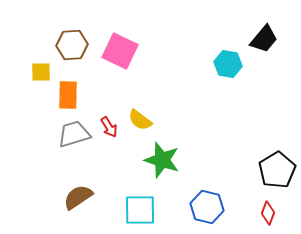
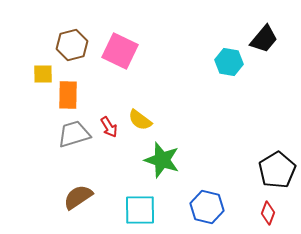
brown hexagon: rotated 12 degrees counterclockwise
cyan hexagon: moved 1 px right, 2 px up
yellow square: moved 2 px right, 2 px down
